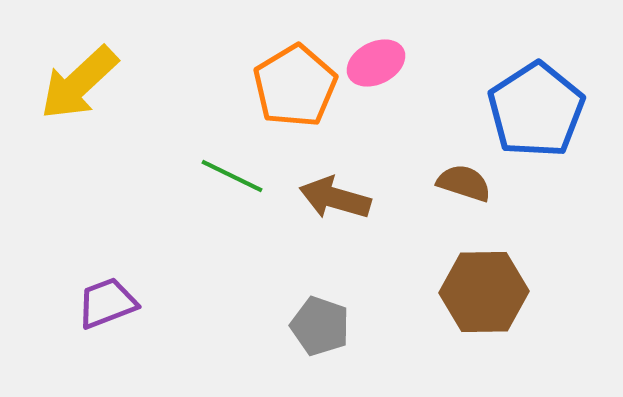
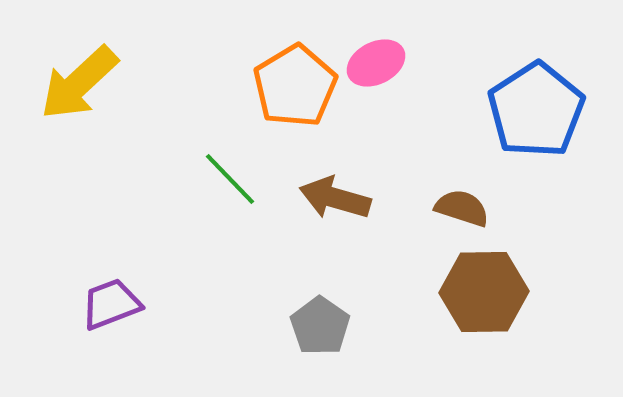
green line: moved 2 px left, 3 px down; rotated 20 degrees clockwise
brown semicircle: moved 2 px left, 25 px down
purple trapezoid: moved 4 px right, 1 px down
gray pentagon: rotated 16 degrees clockwise
